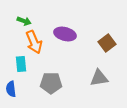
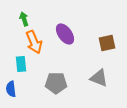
green arrow: moved 2 px up; rotated 128 degrees counterclockwise
purple ellipse: rotated 40 degrees clockwise
brown square: rotated 24 degrees clockwise
gray triangle: rotated 30 degrees clockwise
gray pentagon: moved 5 px right
